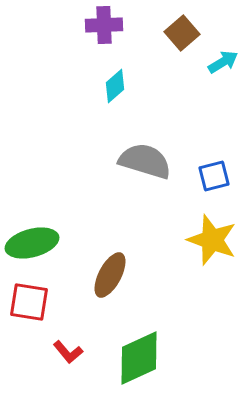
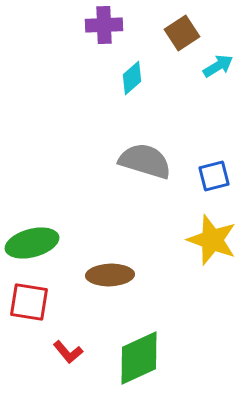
brown square: rotated 8 degrees clockwise
cyan arrow: moved 5 px left, 4 px down
cyan diamond: moved 17 px right, 8 px up
brown ellipse: rotated 60 degrees clockwise
